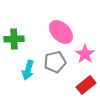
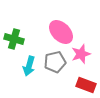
green cross: rotated 18 degrees clockwise
pink star: moved 4 px left; rotated 18 degrees clockwise
cyan arrow: moved 1 px right, 4 px up
red rectangle: rotated 60 degrees clockwise
